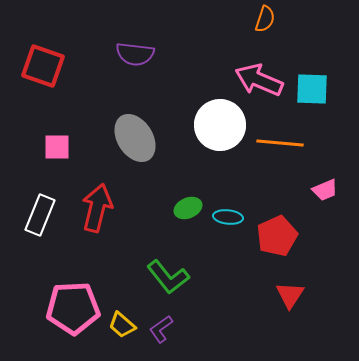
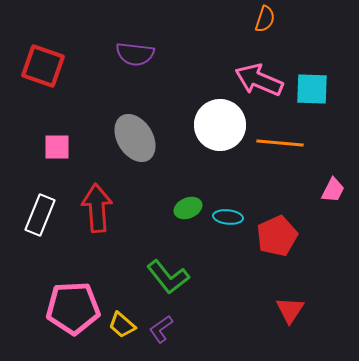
pink trapezoid: moved 8 px right; rotated 40 degrees counterclockwise
red arrow: rotated 18 degrees counterclockwise
red triangle: moved 15 px down
